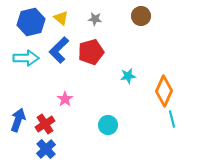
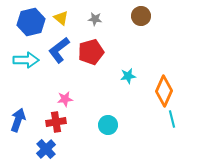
blue L-shape: rotated 8 degrees clockwise
cyan arrow: moved 2 px down
pink star: rotated 28 degrees clockwise
red cross: moved 11 px right, 2 px up; rotated 24 degrees clockwise
